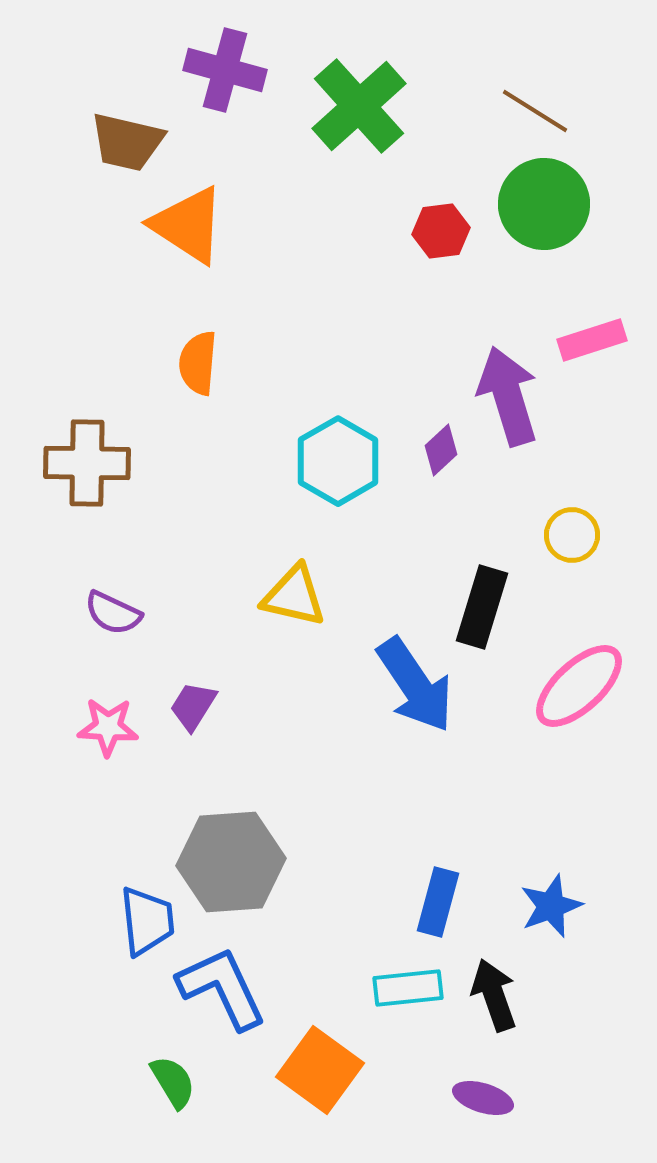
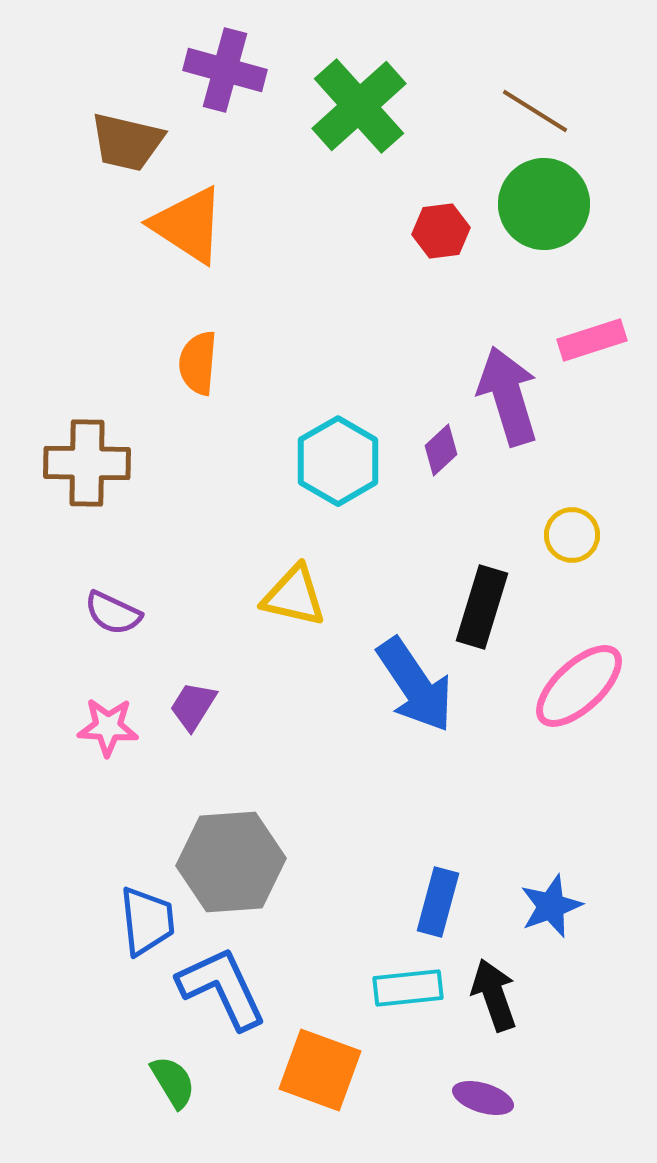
orange square: rotated 16 degrees counterclockwise
